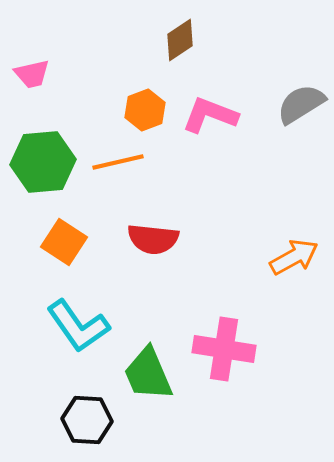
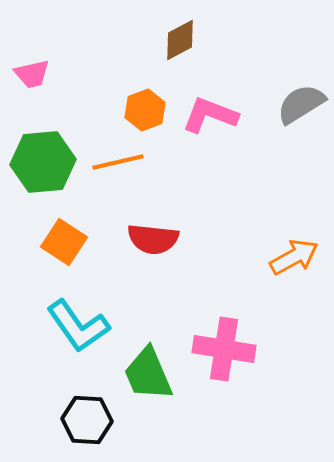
brown diamond: rotated 6 degrees clockwise
